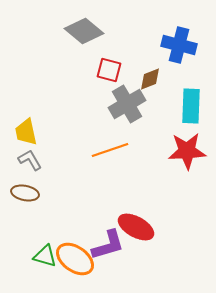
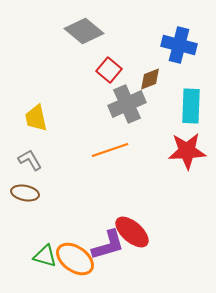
red square: rotated 25 degrees clockwise
gray cross: rotated 6 degrees clockwise
yellow trapezoid: moved 10 px right, 14 px up
red ellipse: moved 4 px left, 5 px down; rotated 12 degrees clockwise
